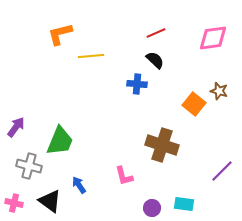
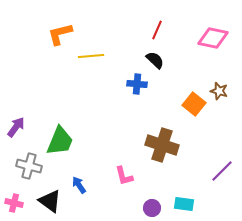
red line: moved 1 px right, 3 px up; rotated 42 degrees counterclockwise
pink diamond: rotated 20 degrees clockwise
